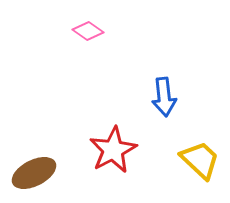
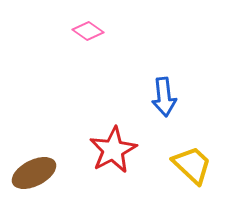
yellow trapezoid: moved 8 px left, 5 px down
